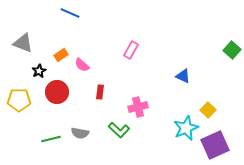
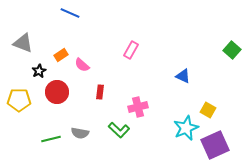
yellow square: rotated 14 degrees counterclockwise
